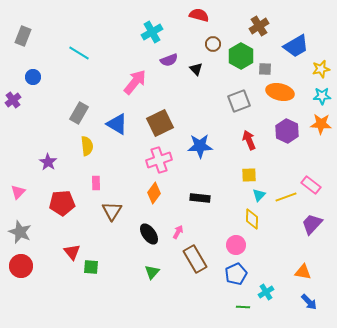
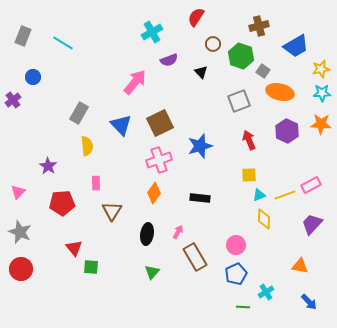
red semicircle at (199, 15): moved 3 px left, 2 px down; rotated 72 degrees counterclockwise
brown cross at (259, 26): rotated 18 degrees clockwise
cyan line at (79, 53): moved 16 px left, 10 px up
green hexagon at (241, 56): rotated 10 degrees counterclockwise
black triangle at (196, 69): moved 5 px right, 3 px down
gray square at (265, 69): moved 2 px left, 2 px down; rotated 32 degrees clockwise
cyan star at (322, 96): moved 3 px up
blue triangle at (117, 124): moved 4 px right, 1 px down; rotated 15 degrees clockwise
blue star at (200, 146): rotated 15 degrees counterclockwise
purple star at (48, 162): moved 4 px down
pink rectangle at (311, 185): rotated 66 degrees counterclockwise
cyan triangle at (259, 195): rotated 24 degrees clockwise
yellow line at (286, 197): moved 1 px left, 2 px up
yellow diamond at (252, 219): moved 12 px right
black ellipse at (149, 234): moved 2 px left; rotated 45 degrees clockwise
red triangle at (72, 252): moved 2 px right, 4 px up
brown rectangle at (195, 259): moved 2 px up
red circle at (21, 266): moved 3 px down
orange triangle at (303, 272): moved 3 px left, 6 px up
